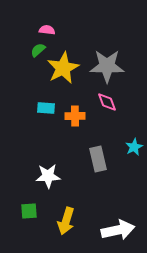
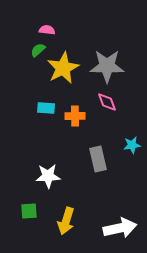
cyan star: moved 2 px left, 2 px up; rotated 18 degrees clockwise
white arrow: moved 2 px right, 2 px up
